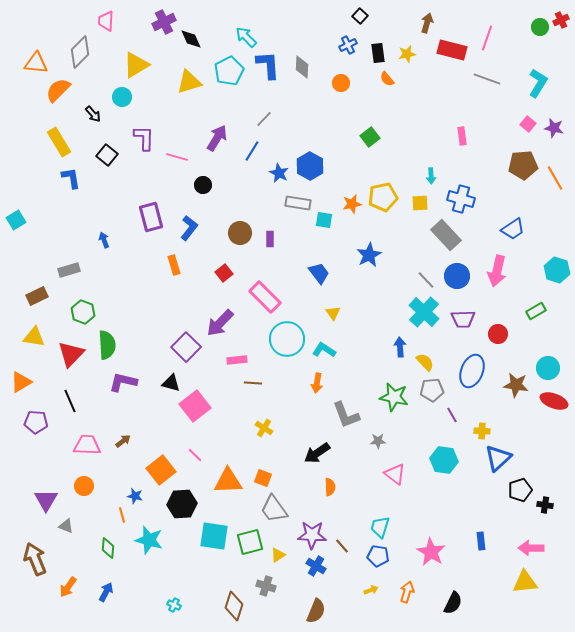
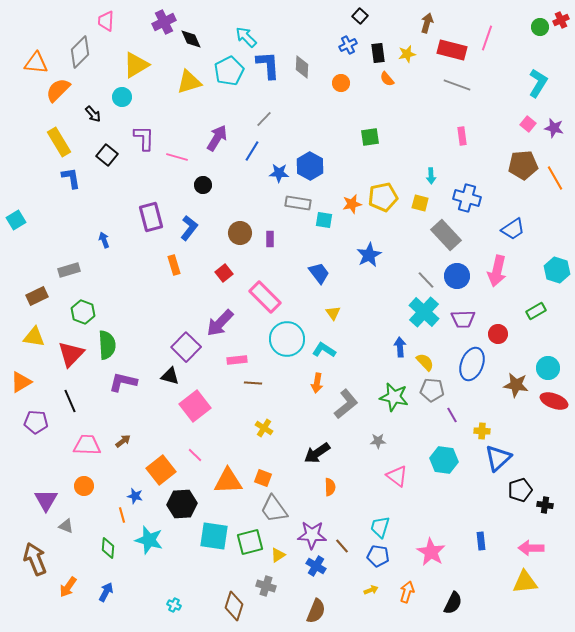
gray line at (487, 79): moved 30 px left, 6 px down
green square at (370, 137): rotated 30 degrees clockwise
blue star at (279, 173): rotated 24 degrees counterclockwise
blue cross at (461, 199): moved 6 px right, 1 px up
yellow square at (420, 203): rotated 18 degrees clockwise
blue ellipse at (472, 371): moved 7 px up
black triangle at (171, 383): moved 1 px left, 7 px up
gray pentagon at (432, 390): rotated 10 degrees clockwise
gray L-shape at (346, 415): moved 11 px up; rotated 108 degrees counterclockwise
pink triangle at (395, 474): moved 2 px right, 2 px down
